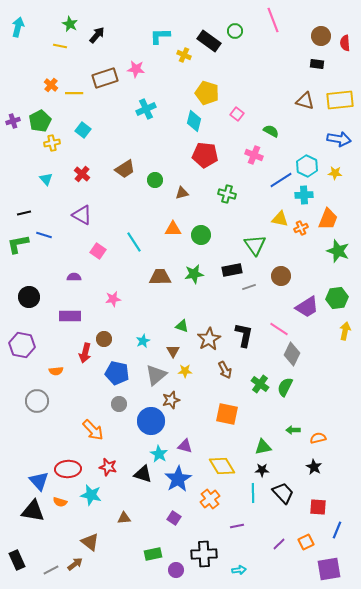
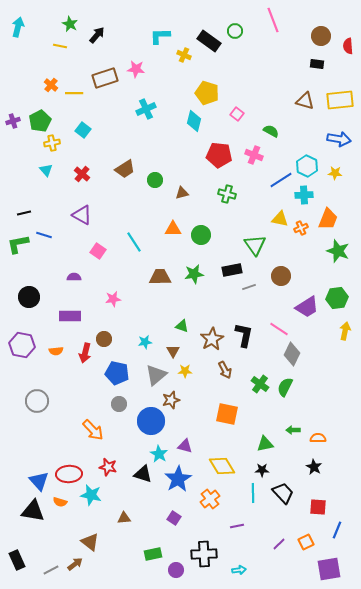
red semicircle at (345, 43): moved 3 px right, 3 px down
red pentagon at (205, 155): moved 14 px right
cyan triangle at (46, 179): moved 9 px up
brown star at (209, 339): moved 3 px right
cyan star at (143, 341): moved 2 px right, 1 px down; rotated 16 degrees clockwise
orange semicircle at (56, 371): moved 20 px up
orange semicircle at (318, 438): rotated 14 degrees clockwise
green triangle at (263, 447): moved 2 px right, 3 px up
red ellipse at (68, 469): moved 1 px right, 5 px down
